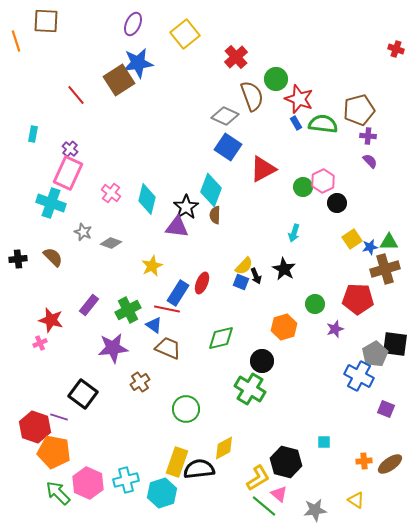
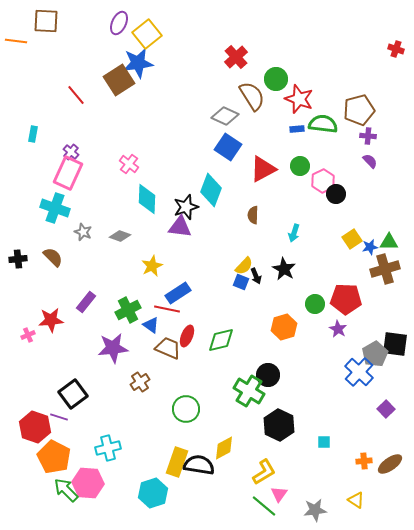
purple ellipse at (133, 24): moved 14 px left, 1 px up
yellow square at (185, 34): moved 38 px left
orange line at (16, 41): rotated 65 degrees counterclockwise
brown semicircle at (252, 96): rotated 12 degrees counterclockwise
blue rectangle at (296, 123): moved 1 px right, 6 px down; rotated 64 degrees counterclockwise
purple cross at (70, 149): moved 1 px right, 3 px down
green circle at (303, 187): moved 3 px left, 21 px up
pink cross at (111, 193): moved 18 px right, 29 px up
cyan diamond at (147, 199): rotated 12 degrees counterclockwise
cyan cross at (51, 203): moved 4 px right, 5 px down
black circle at (337, 203): moved 1 px left, 9 px up
black star at (186, 207): rotated 15 degrees clockwise
brown semicircle at (215, 215): moved 38 px right
purple triangle at (177, 227): moved 3 px right
gray diamond at (111, 243): moved 9 px right, 7 px up
red ellipse at (202, 283): moved 15 px left, 53 px down
blue rectangle at (178, 293): rotated 25 degrees clockwise
red pentagon at (358, 299): moved 12 px left
purple rectangle at (89, 305): moved 3 px left, 3 px up
red star at (51, 320): rotated 20 degrees counterclockwise
blue triangle at (154, 325): moved 3 px left
purple star at (335, 329): moved 3 px right; rotated 24 degrees counterclockwise
green diamond at (221, 338): moved 2 px down
pink cross at (40, 343): moved 12 px left, 8 px up
black circle at (262, 361): moved 6 px right, 14 px down
blue cross at (359, 376): moved 4 px up; rotated 16 degrees clockwise
green cross at (250, 389): moved 1 px left, 2 px down
black square at (83, 394): moved 10 px left; rotated 16 degrees clockwise
purple square at (386, 409): rotated 24 degrees clockwise
orange pentagon at (54, 452): moved 5 px down; rotated 16 degrees clockwise
black hexagon at (286, 462): moved 7 px left, 37 px up; rotated 12 degrees clockwise
black semicircle at (199, 469): moved 4 px up; rotated 16 degrees clockwise
yellow L-shape at (258, 478): moved 6 px right, 6 px up
cyan cross at (126, 480): moved 18 px left, 32 px up
pink hexagon at (88, 483): rotated 20 degrees counterclockwise
green arrow at (58, 493): moved 8 px right, 3 px up
cyan hexagon at (162, 493): moved 9 px left
pink triangle at (279, 494): rotated 24 degrees clockwise
